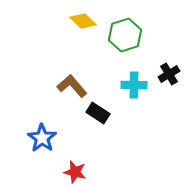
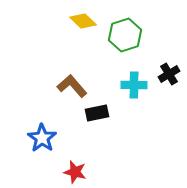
black rectangle: moved 1 px left; rotated 45 degrees counterclockwise
